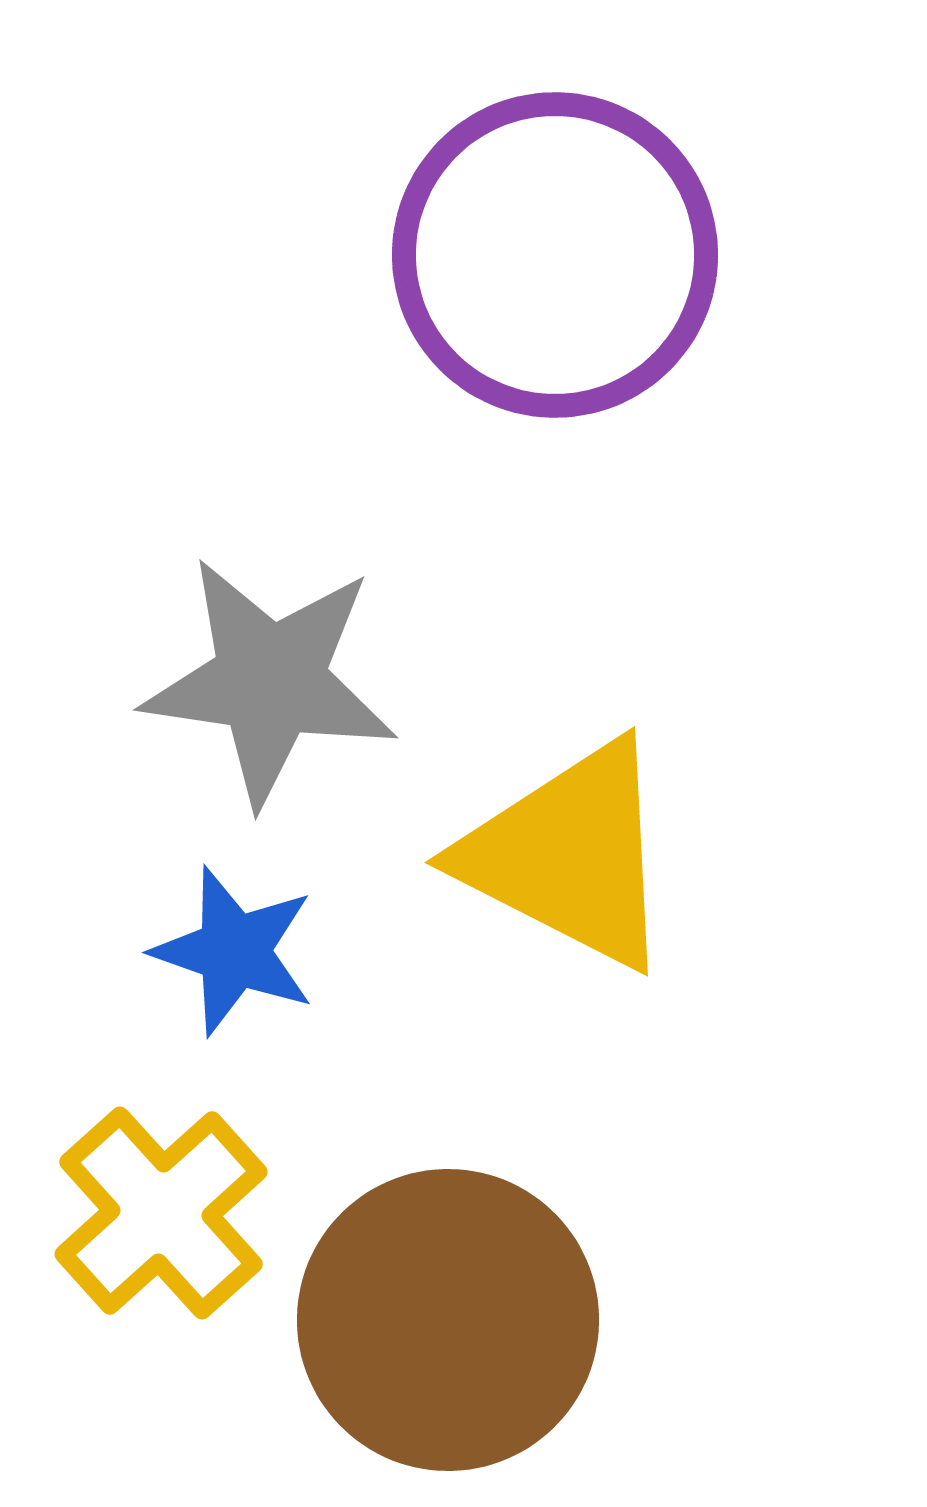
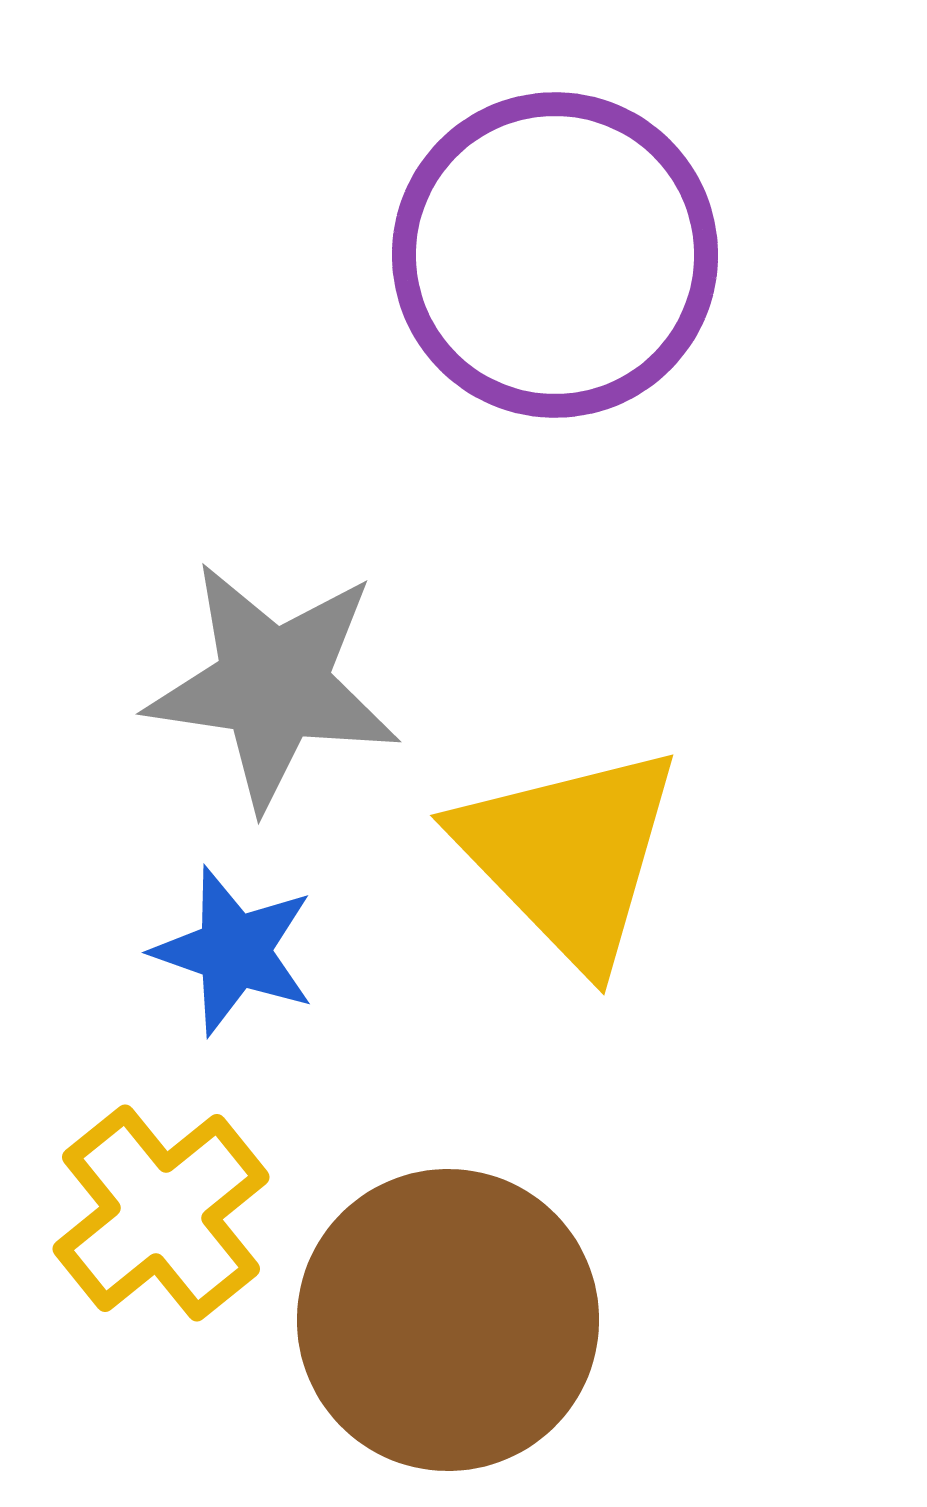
gray star: moved 3 px right, 4 px down
yellow triangle: rotated 19 degrees clockwise
yellow cross: rotated 3 degrees clockwise
